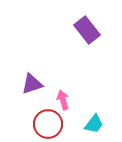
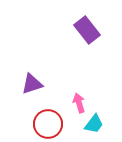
pink arrow: moved 16 px right, 3 px down
